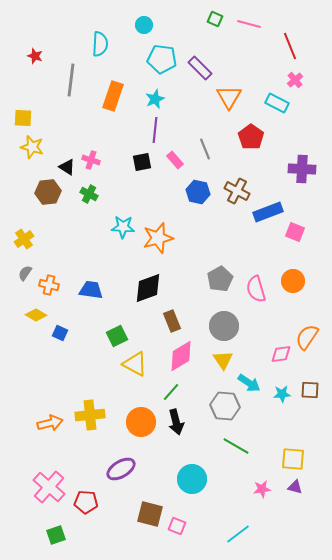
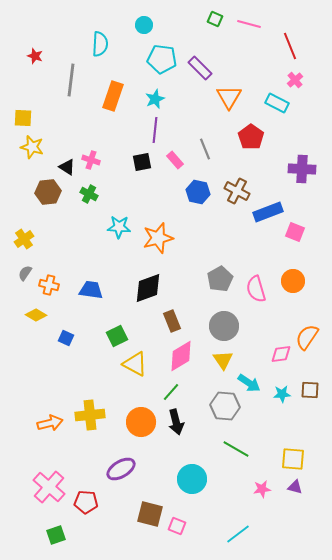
cyan star at (123, 227): moved 4 px left
blue square at (60, 333): moved 6 px right, 5 px down
green line at (236, 446): moved 3 px down
